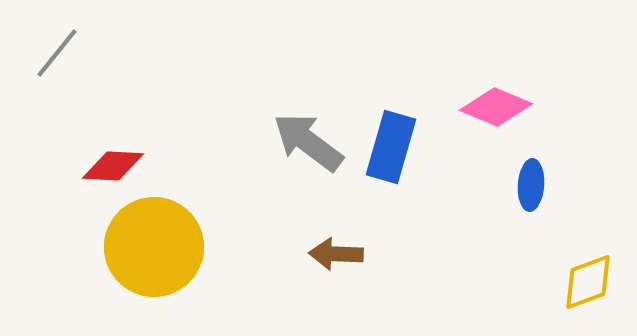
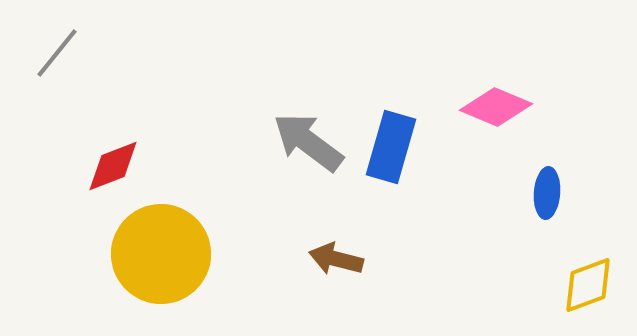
red diamond: rotated 24 degrees counterclockwise
blue ellipse: moved 16 px right, 8 px down
yellow circle: moved 7 px right, 7 px down
brown arrow: moved 5 px down; rotated 12 degrees clockwise
yellow diamond: moved 3 px down
